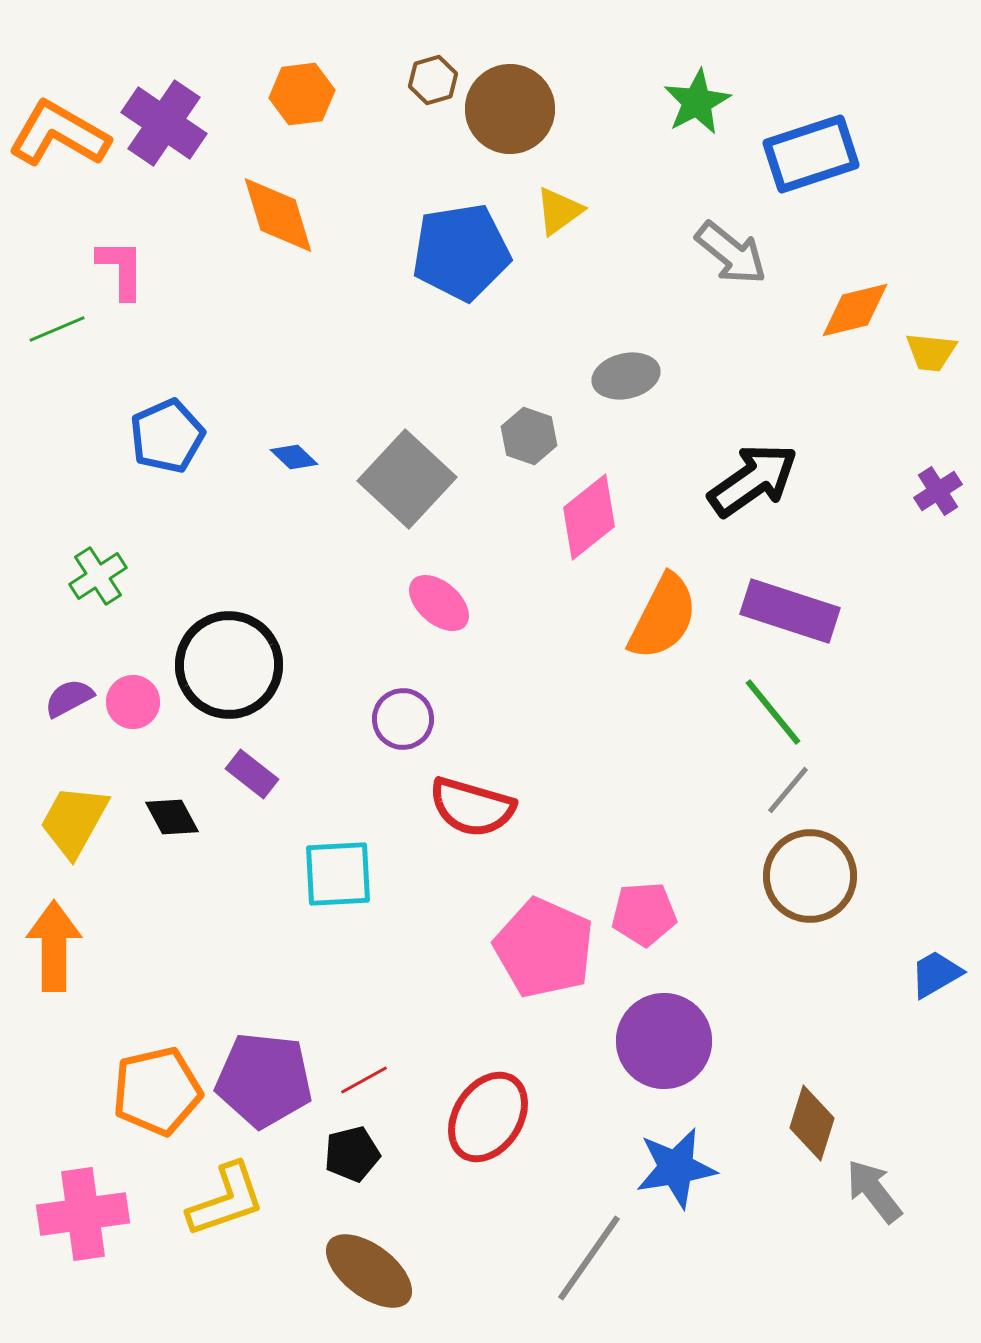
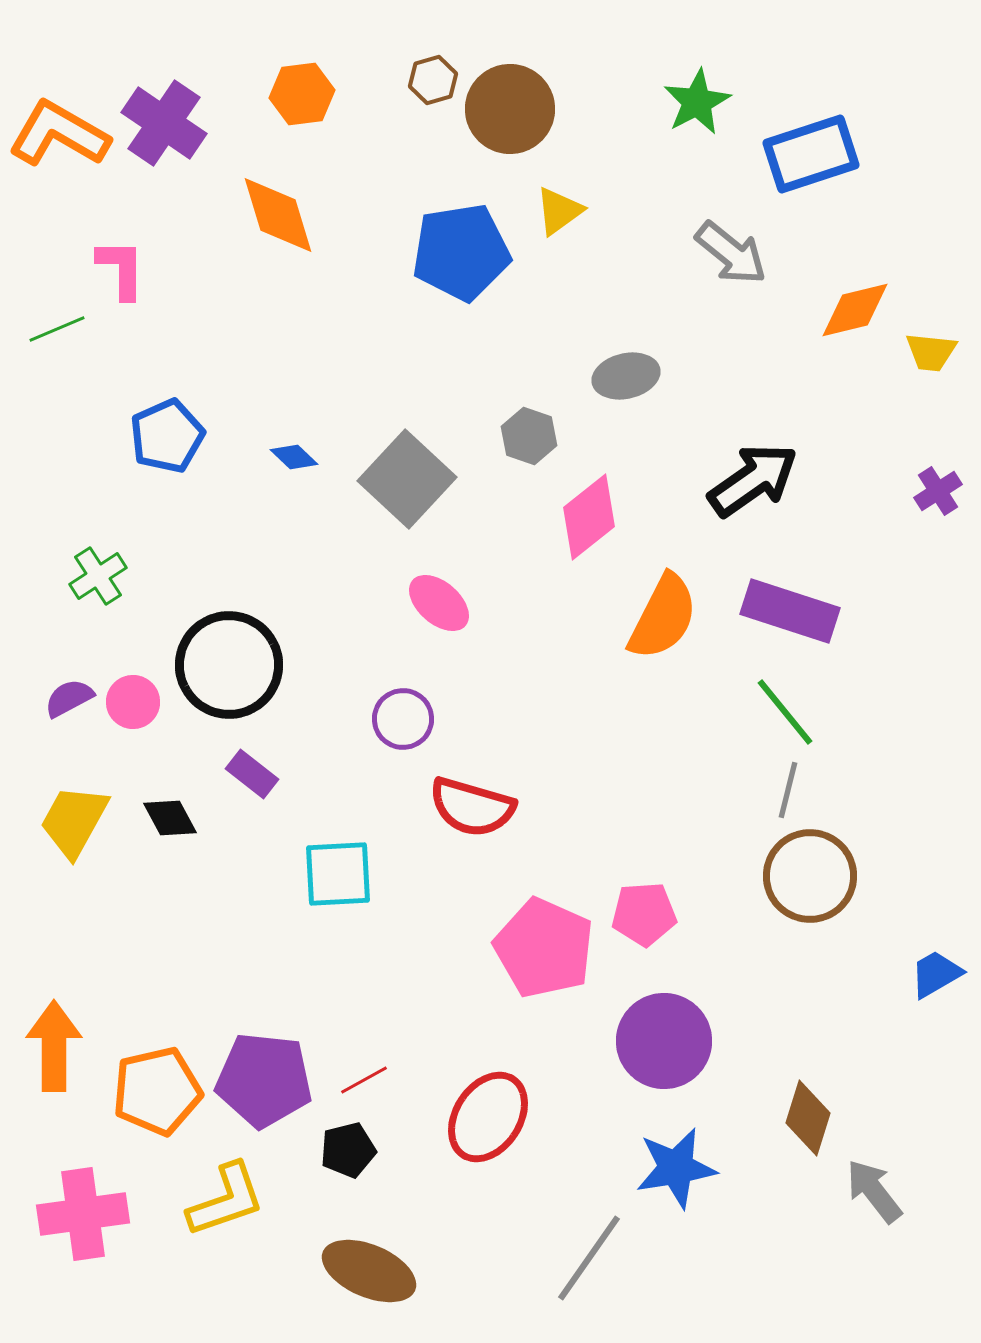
green line at (773, 712): moved 12 px right
gray line at (788, 790): rotated 26 degrees counterclockwise
black diamond at (172, 817): moved 2 px left, 1 px down
orange arrow at (54, 946): moved 100 px down
brown diamond at (812, 1123): moved 4 px left, 5 px up
black pentagon at (352, 1154): moved 4 px left, 4 px up
brown ellipse at (369, 1271): rotated 14 degrees counterclockwise
